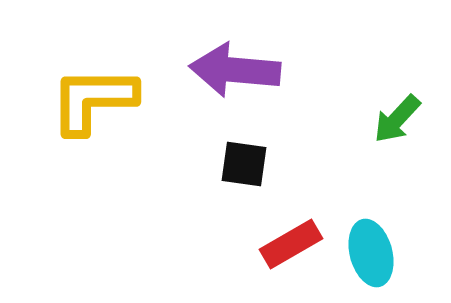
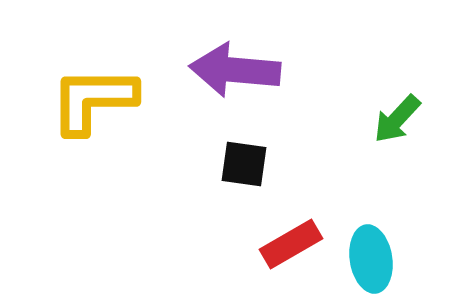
cyan ellipse: moved 6 px down; rotated 6 degrees clockwise
